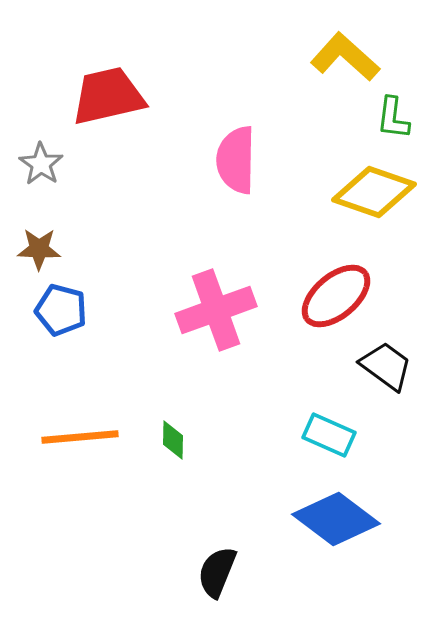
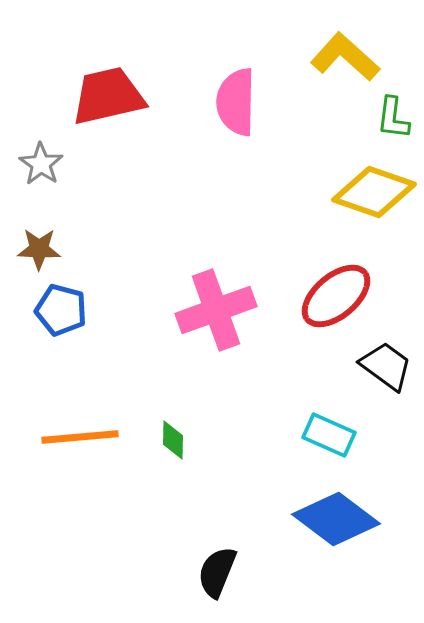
pink semicircle: moved 58 px up
